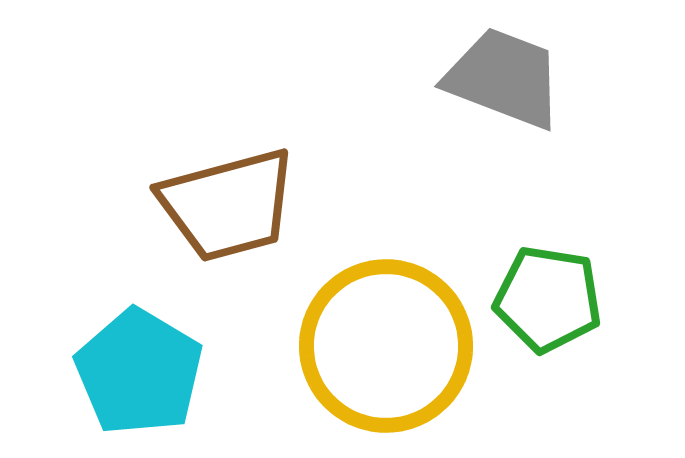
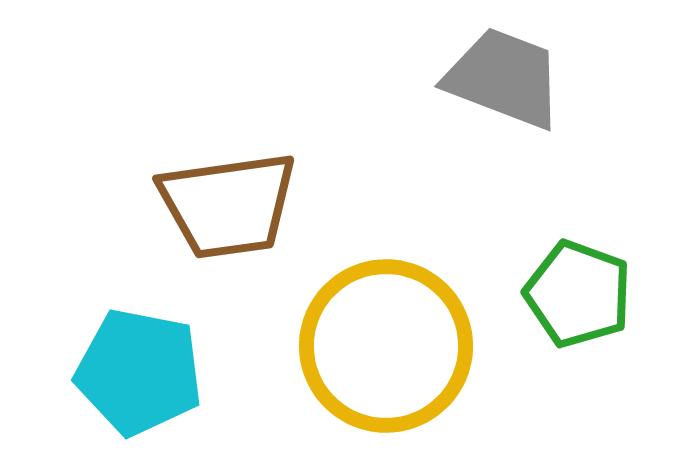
brown trapezoid: rotated 7 degrees clockwise
green pentagon: moved 30 px right, 5 px up; rotated 11 degrees clockwise
cyan pentagon: rotated 20 degrees counterclockwise
